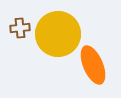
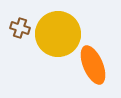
brown cross: rotated 24 degrees clockwise
